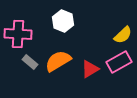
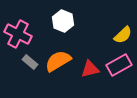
pink cross: rotated 24 degrees clockwise
pink rectangle: moved 3 px down
red triangle: rotated 18 degrees clockwise
